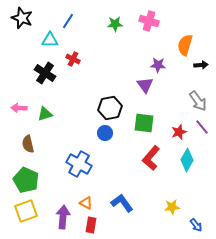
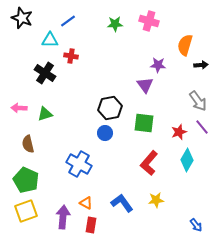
blue line: rotated 21 degrees clockwise
red cross: moved 2 px left, 3 px up; rotated 16 degrees counterclockwise
red L-shape: moved 2 px left, 5 px down
yellow star: moved 16 px left, 7 px up
